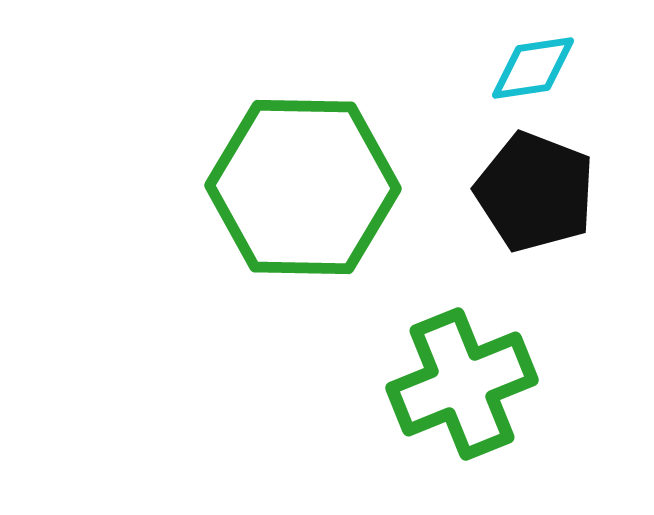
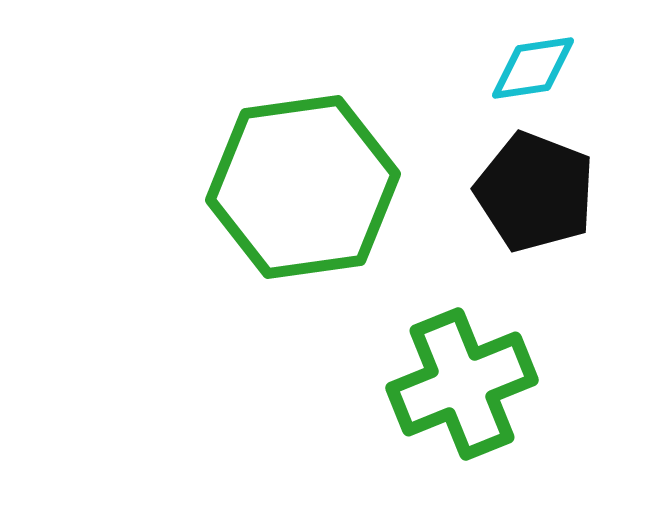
green hexagon: rotated 9 degrees counterclockwise
